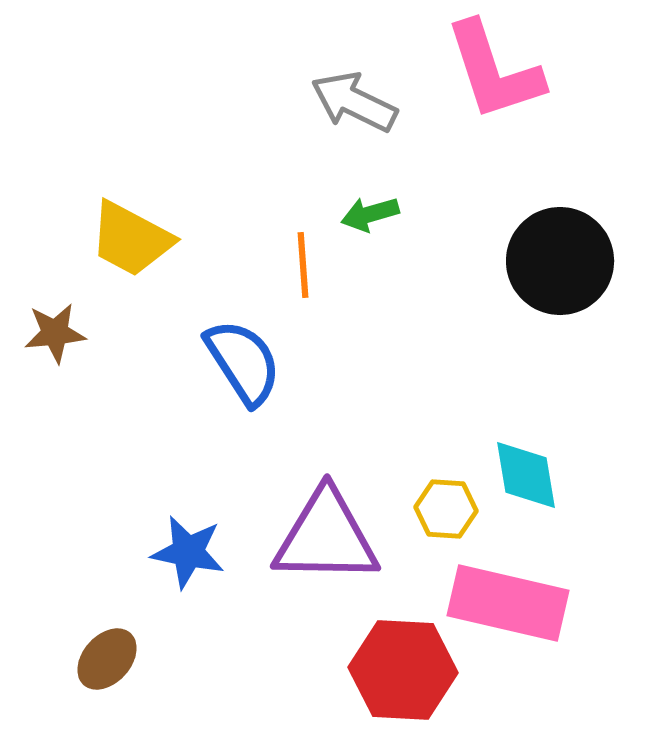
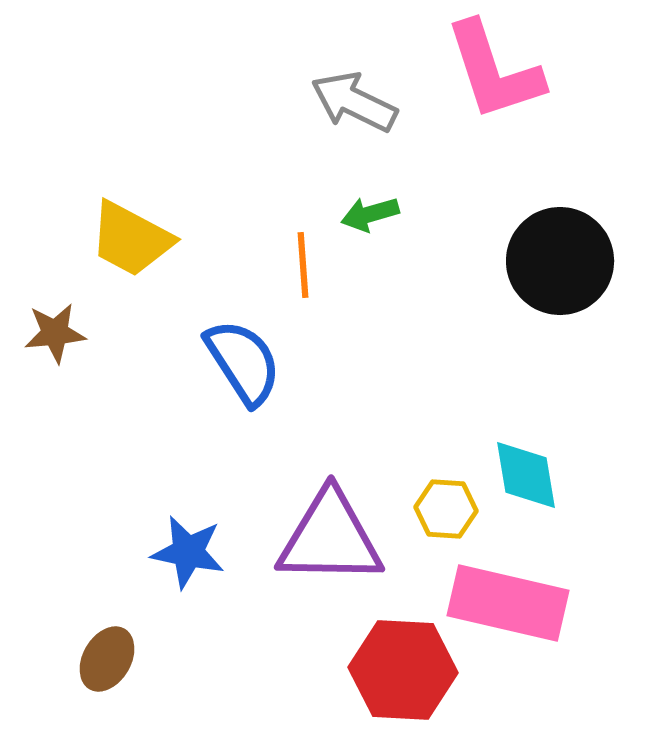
purple triangle: moved 4 px right, 1 px down
brown ellipse: rotated 12 degrees counterclockwise
